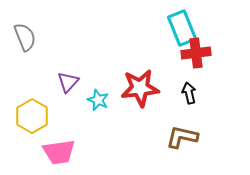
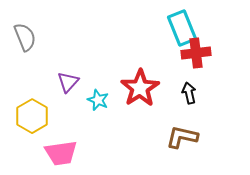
red star: rotated 27 degrees counterclockwise
pink trapezoid: moved 2 px right, 1 px down
